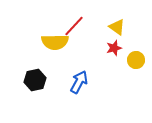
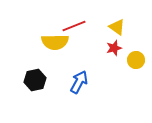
red line: rotated 25 degrees clockwise
